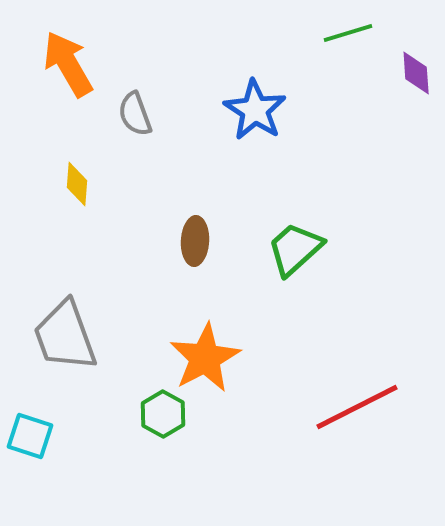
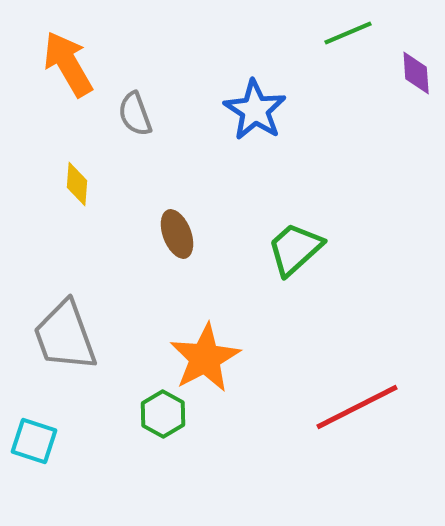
green line: rotated 6 degrees counterclockwise
brown ellipse: moved 18 px left, 7 px up; rotated 24 degrees counterclockwise
cyan square: moved 4 px right, 5 px down
